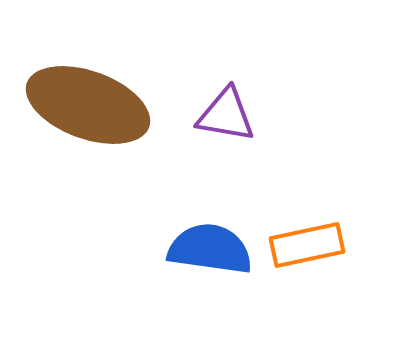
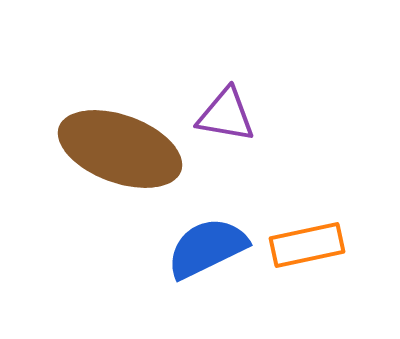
brown ellipse: moved 32 px right, 44 px down
blue semicircle: moved 3 px left, 1 px up; rotated 34 degrees counterclockwise
